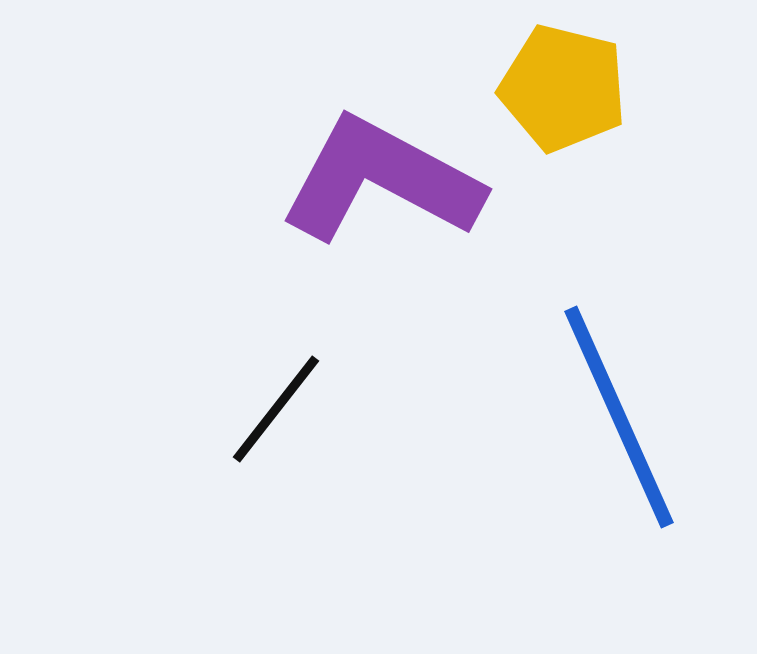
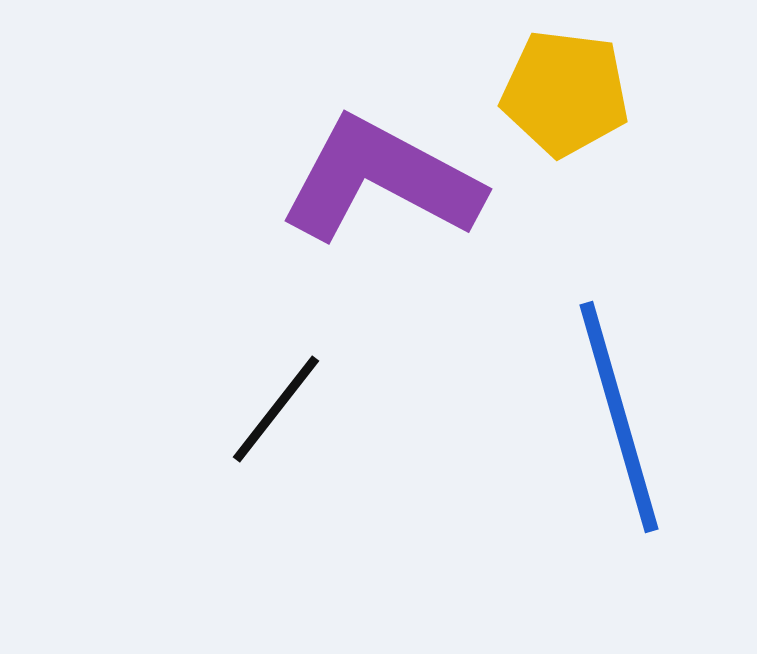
yellow pentagon: moved 2 px right, 5 px down; rotated 7 degrees counterclockwise
blue line: rotated 8 degrees clockwise
